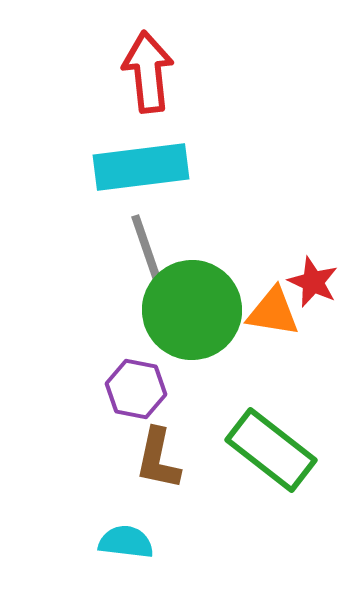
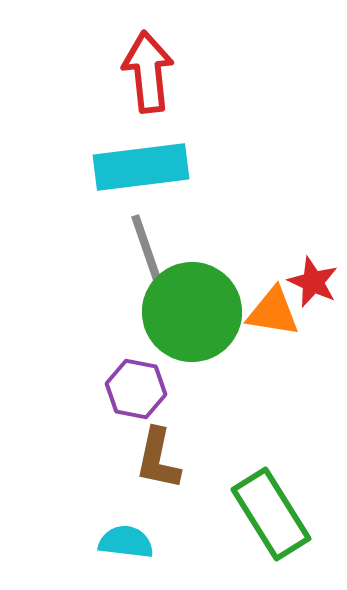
green circle: moved 2 px down
green rectangle: moved 64 px down; rotated 20 degrees clockwise
